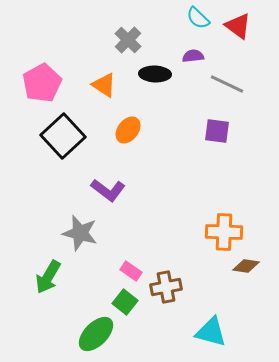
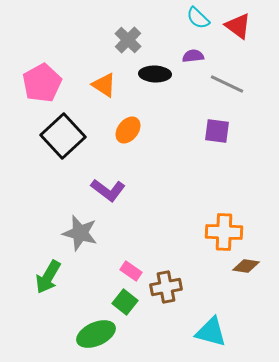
green ellipse: rotated 21 degrees clockwise
